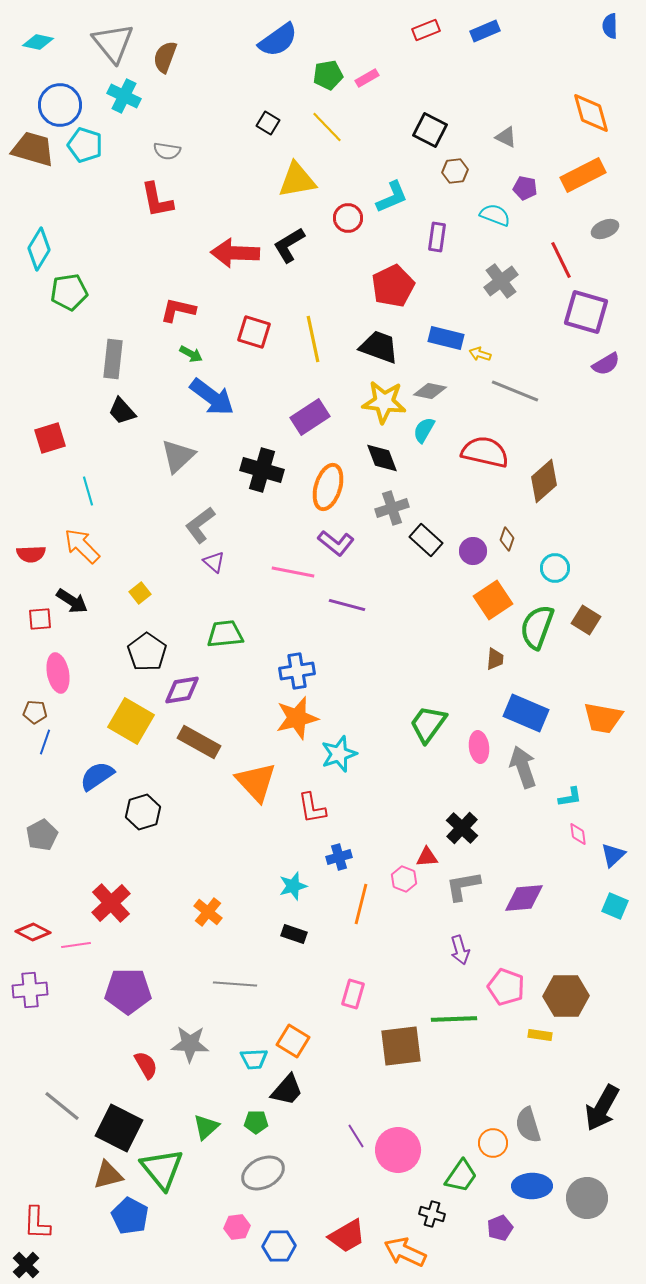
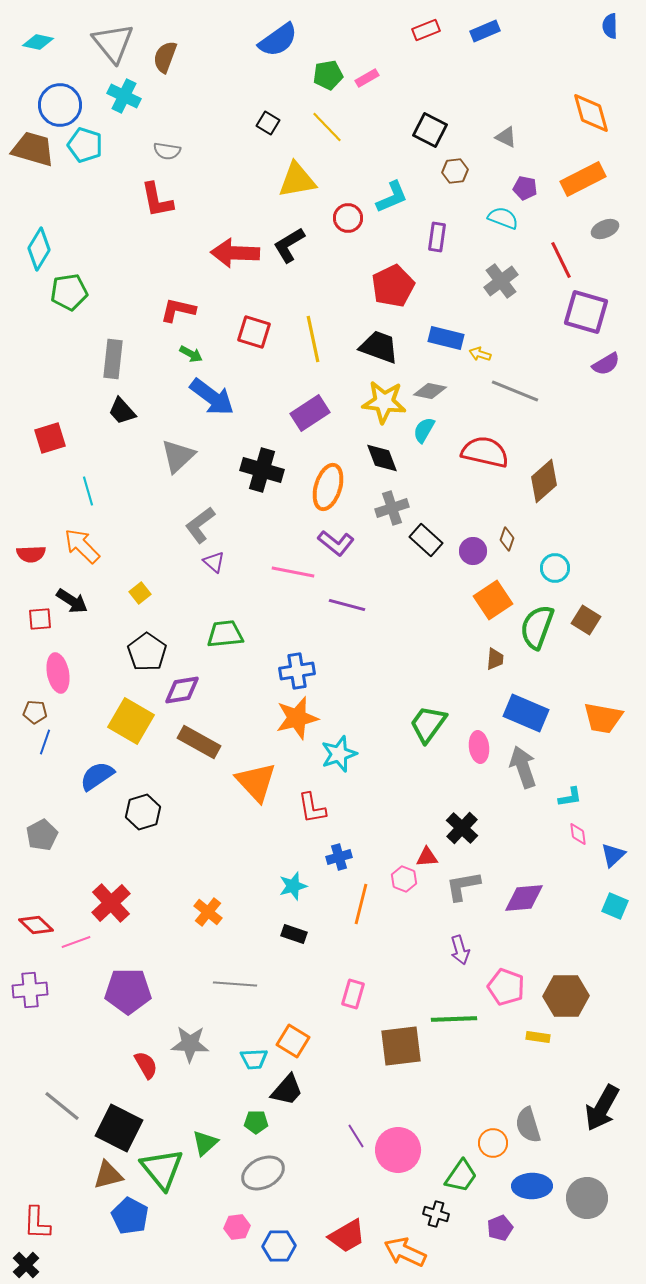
orange rectangle at (583, 175): moved 4 px down
cyan semicircle at (495, 215): moved 8 px right, 3 px down
purple rectangle at (310, 417): moved 4 px up
red diamond at (33, 932): moved 3 px right, 7 px up; rotated 16 degrees clockwise
pink line at (76, 945): moved 3 px up; rotated 12 degrees counterclockwise
yellow rectangle at (540, 1035): moved 2 px left, 2 px down
green triangle at (206, 1127): moved 1 px left, 16 px down
black cross at (432, 1214): moved 4 px right
